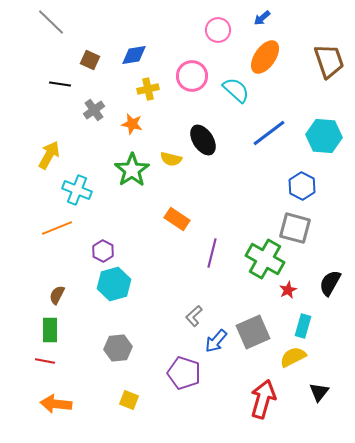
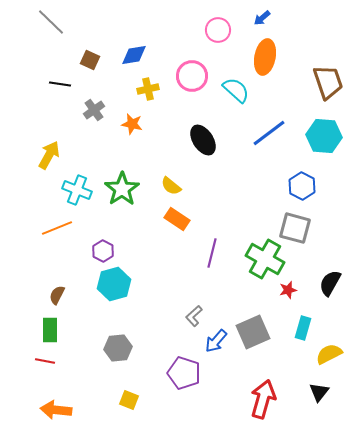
orange ellipse at (265, 57): rotated 24 degrees counterclockwise
brown trapezoid at (329, 61): moved 1 px left, 21 px down
yellow semicircle at (171, 159): moved 27 px down; rotated 25 degrees clockwise
green star at (132, 170): moved 10 px left, 19 px down
red star at (288, 290): rotated 12 degrees clockwise
cyan rectangle at (303, 326): moved 2 px down
yellow semicircle at (293, 357): moved 36 px right, 3 px up
orange arrow at (56, 404): moved 6 px down
